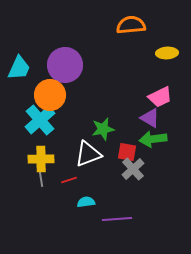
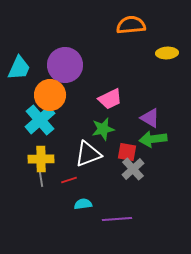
pink trapezoid: moved 50 px left, 2 px down
cyan semicircle: moved 3 px left, 2 px down
